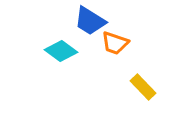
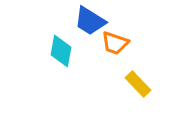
cyan diamond: rotated 64 degrees clockwise
yellow rectangle: moved 5 px left, 3 px up
